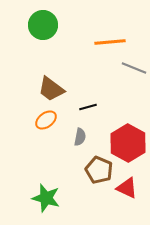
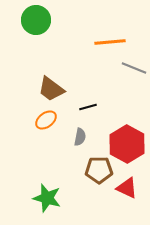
green circle: moved 7 px left, 5 px up
red hexagon: moved 1 px left, 1 px down
brown pentagon: rotated 24 degrees counterclockwise
green star: moved 1 px right
